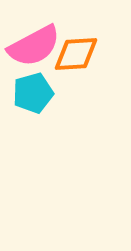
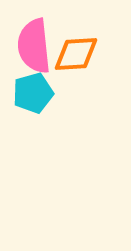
pink semicircle: rotated 112 degrees clockwise
